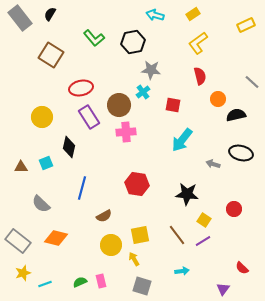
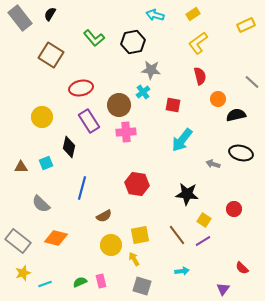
purple rectangle at (89, 117): moved 4 px down
